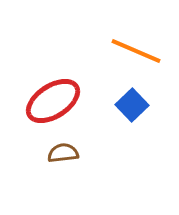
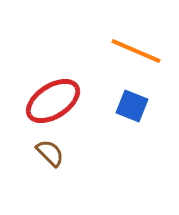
blue square: moved 1 px down; rotated 24 degrees counterclockwise
brown semicircle: moved 13 px left; rotated 52 degrees clockwise
